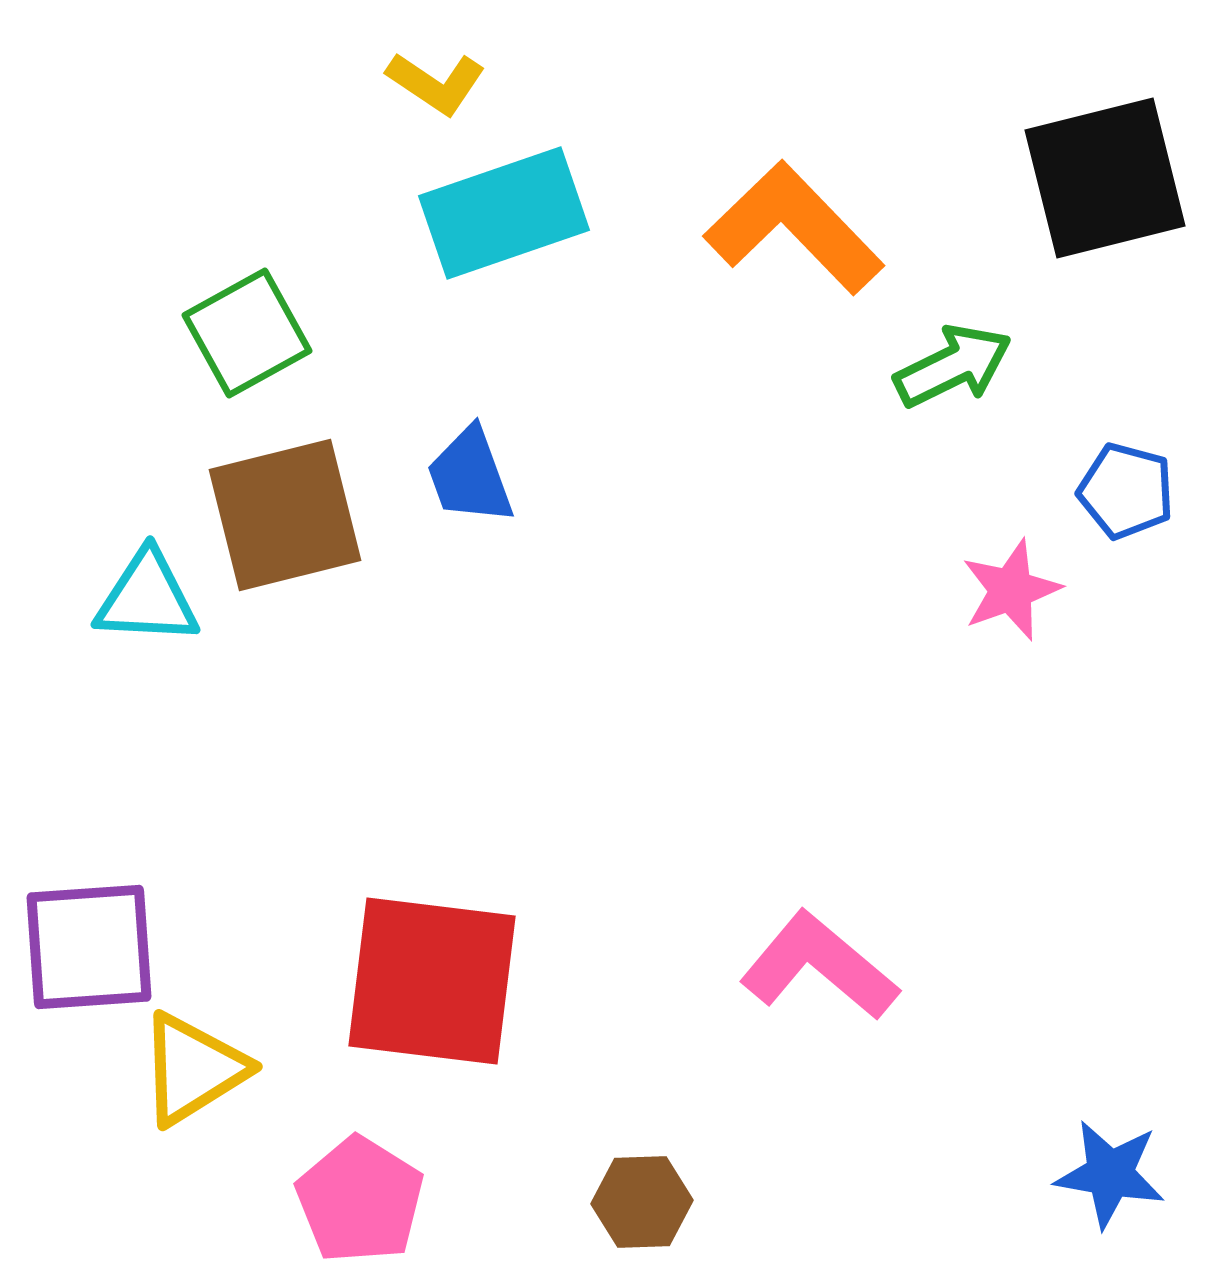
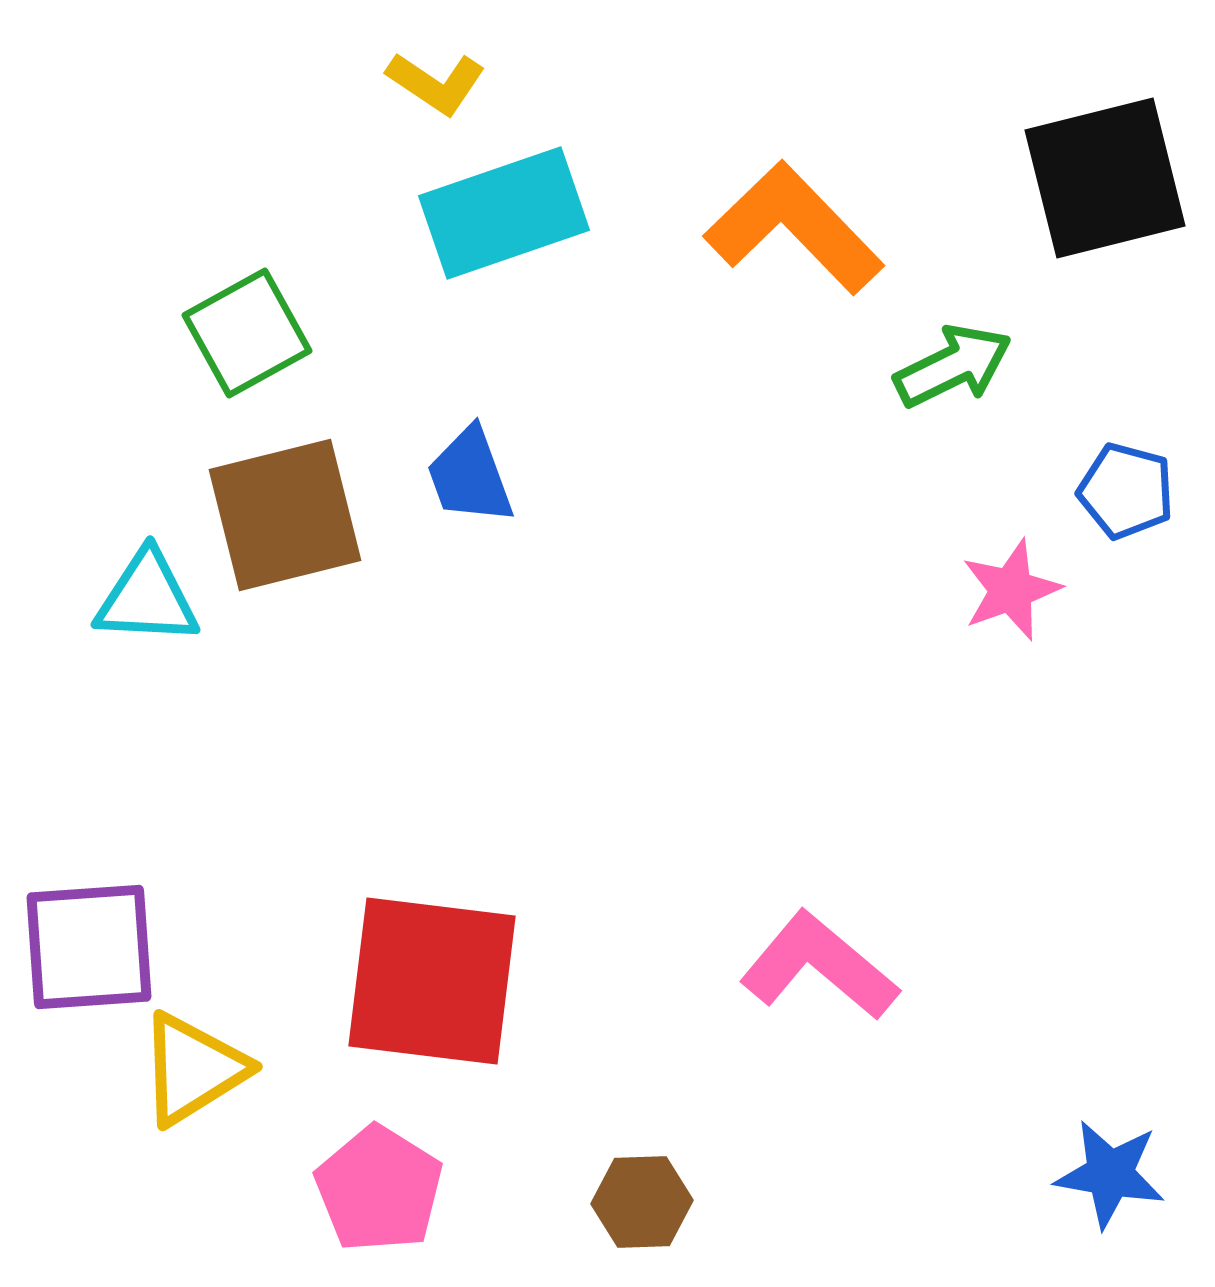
pink pentagon: moved 19 px right, 11 px up
